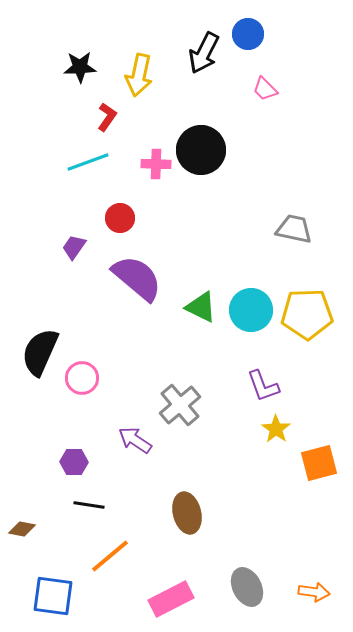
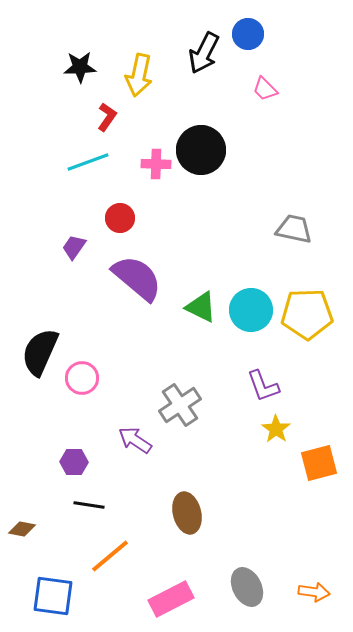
gray cross: rotated 6 degrees clockwise
